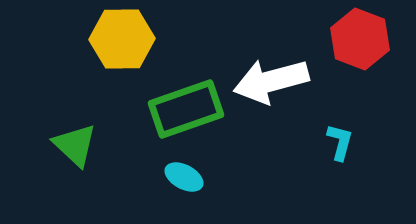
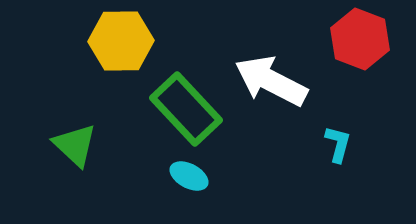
yellow hexagon: moved 1 px left, 2 px down
white arrow: rotated 42 degrees clockwise
green rectangle: rotated 66 degrees clockwise
cyan L-shape: moved 2 px left, 2 px down
cyan ellipse: moved 5 px right, 1 px up
